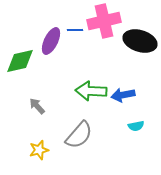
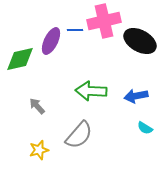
black ellipse: rotated 12 degrees clockwise
green diamond: moved 2 px up
blue arrow: moved 13 px right, 1 px down
cyan semicircle: moved 9 px right, 2 px down; rotated 42 degrees clockwise
